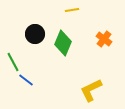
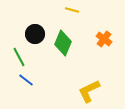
yellow line: rotated 24 degrees clockwise
green line: moved 6 px right, 5 px up
yellow L-shape: moved 2 px left, 1 px down
